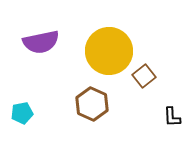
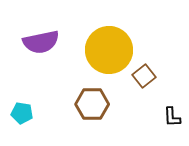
yellow circle: moved 1 px up
brown hexagon: rotated 24 degrees counterclockwise
cyan pentagon: rotated 20 degrees clockwise
